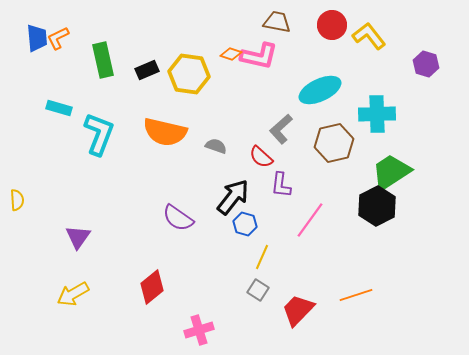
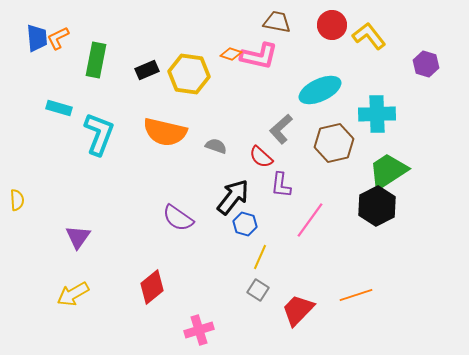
green rectangle: moved 7 px left; rotated 24 degrees clockwise
green trapezoid: moved 3 px left, 1 px up
yellow line: moved 2 px left
